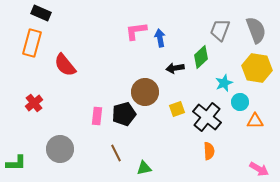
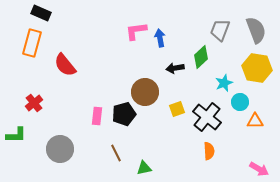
green L-shape: moved 28 px up
